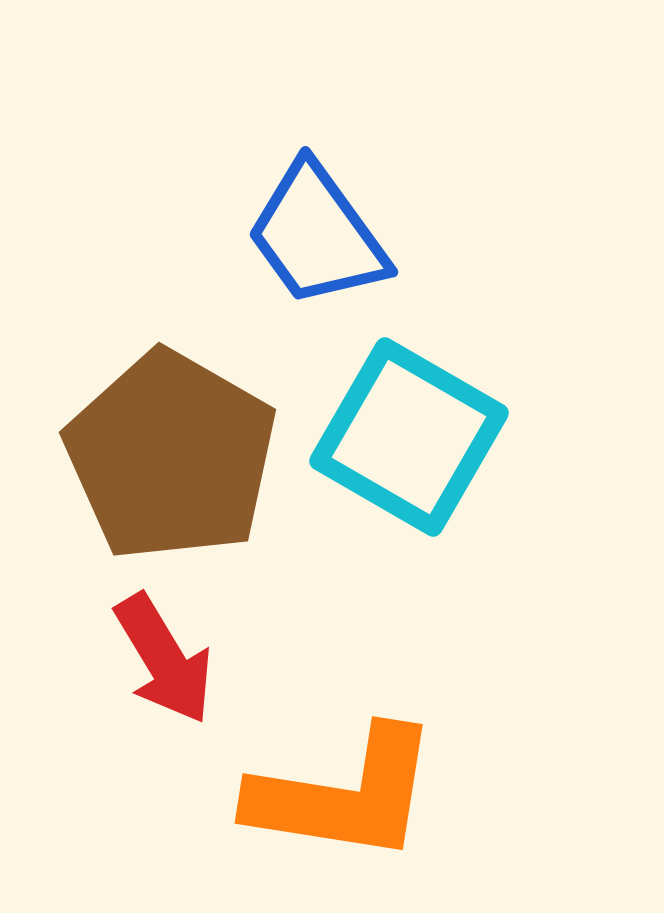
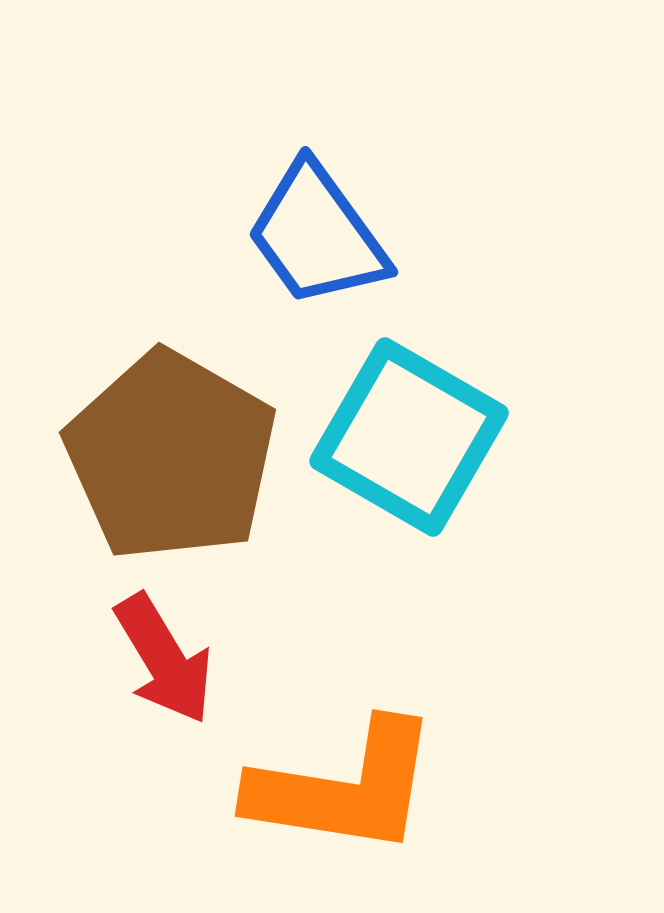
orange L-shape: moved 7 px up
